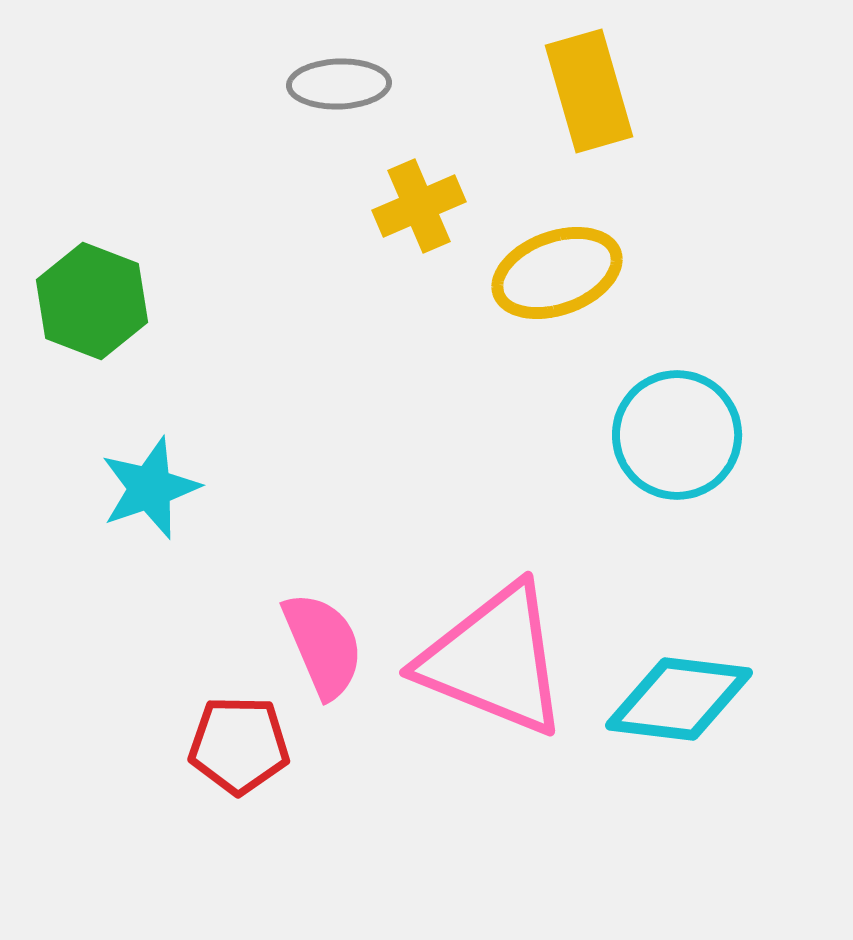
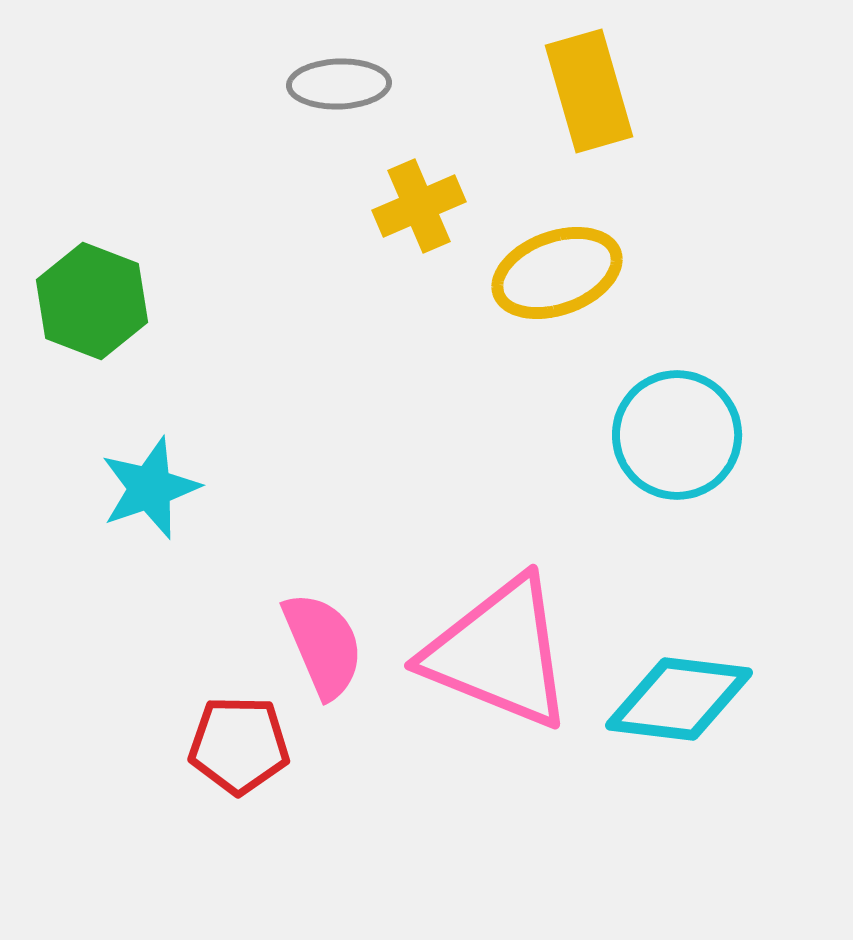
pink triangle: moved 5 px right, 7 px up
